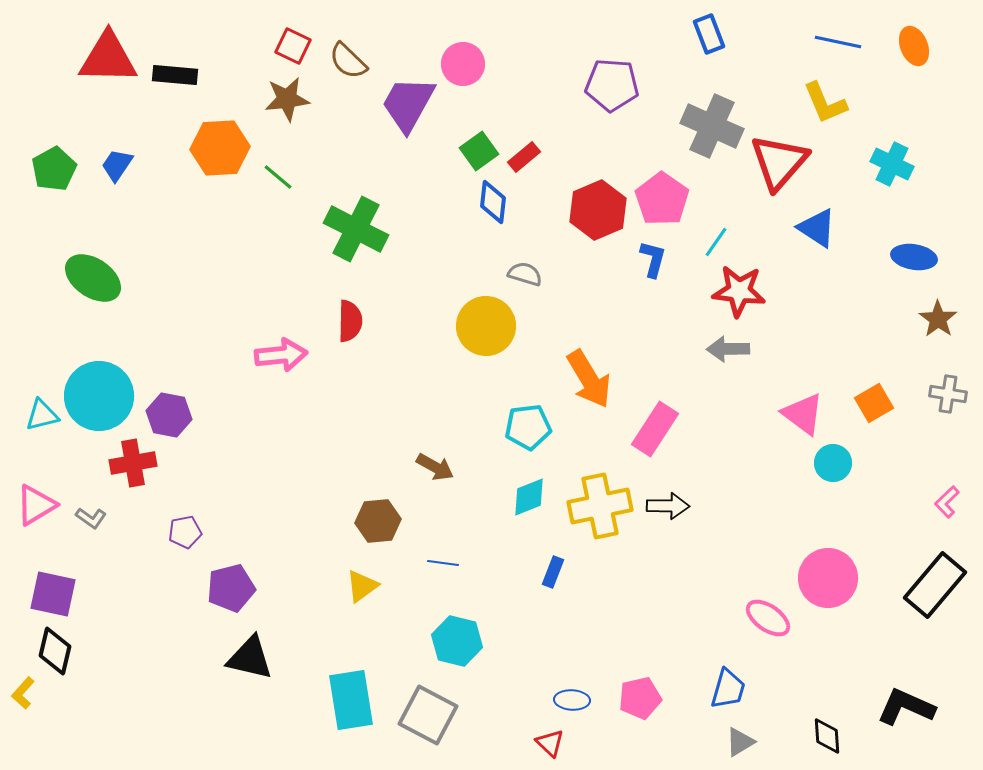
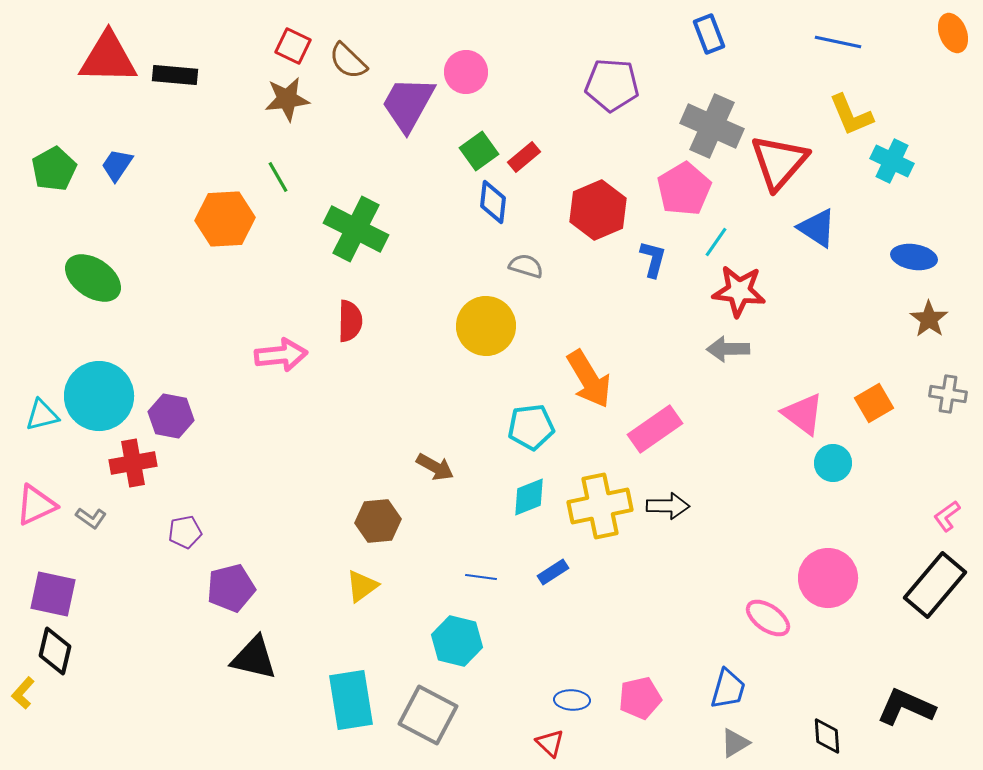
orange ellipse at (914, 46): moved 39 px right, 13 px up
pink circle at (463, 64): moved 3 px right, 8 px down
yellow L-shape at (825, 103): moved 26 px right, 12 px down
orange hexagon at (220, 148): moved 5 px right, 71 px down
cyan cross at (892, 164): moved 3 px up
green line at (278, 177): rotated 20 degrees clockwise
pink pentagon at (662, 199): moved 22 px right, 10 px up; rotated 6 degrees clockwise
gray semicircle at (525, 274): moved 1 px right, 8 px up
brown star at (938, 319): moved 9 px left
purple hexagon at (169, 415): moved 2 px right, 1 px down
cyan pentagon at (528, 427): moved 3 px right
pink rectangle at (655, 429): rotated 22 degrees clockwise
pink L-shape at (947, 502): moved 14 px down; rotated 8 degrees clockwise
pink triangle at (36, 505): rotated 6 degrees clockwise
blue line at (443, 563): moved 38 px right, 14 px down
blue rectangle at (553, 572): rotated 36 degrees clockwise
black triangle at (250, 658): moved 4 px right
gray triangle at (740, 742): moved 5 px left, 1 px down
